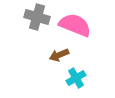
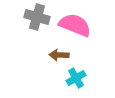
brown arrow: rotated 24 degrees clockwise
